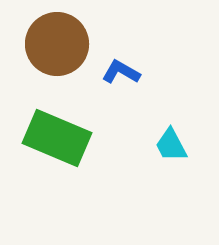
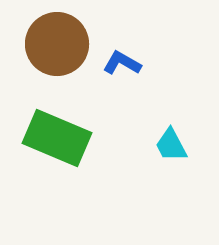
blue L-shape: moved 1 px right, 9 px up
